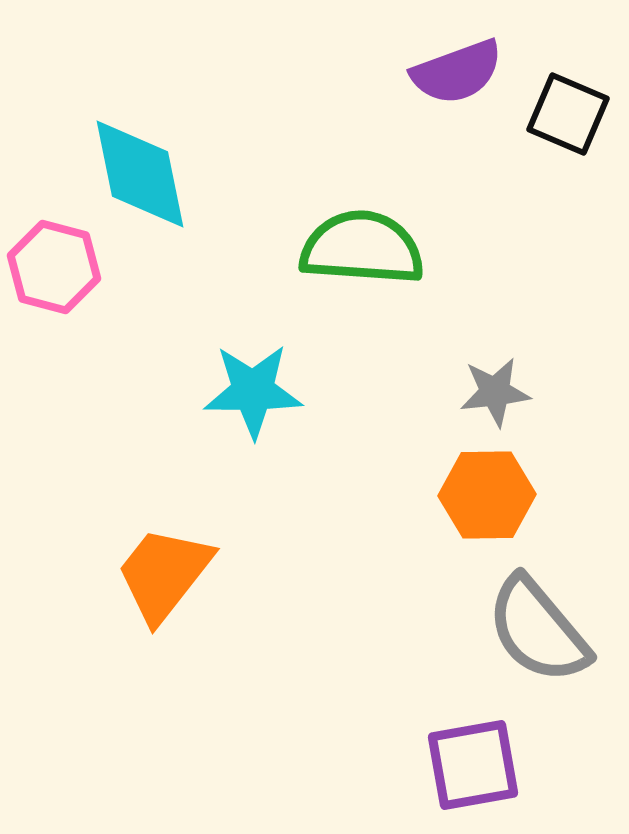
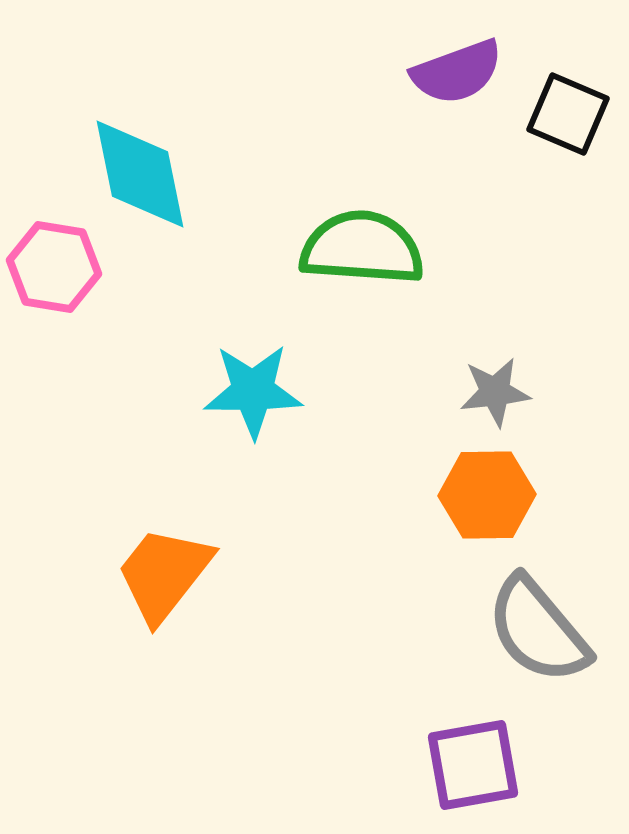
pink hexagon: rotated 6 degrees counterclockwise
